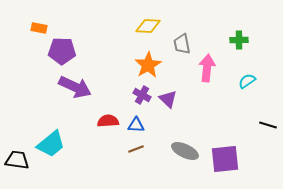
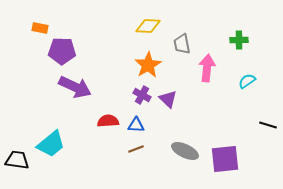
orange rectangle: moved 1 px right
